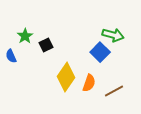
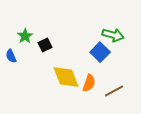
black square: moved 1 px left
yellow diamond: rotated 56 degrees counterclockwise
